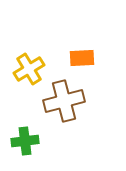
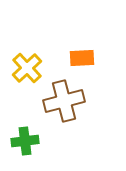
yellow cross: moved 2 px left, 1 px up; rotated 12 degrees counterclockwise
